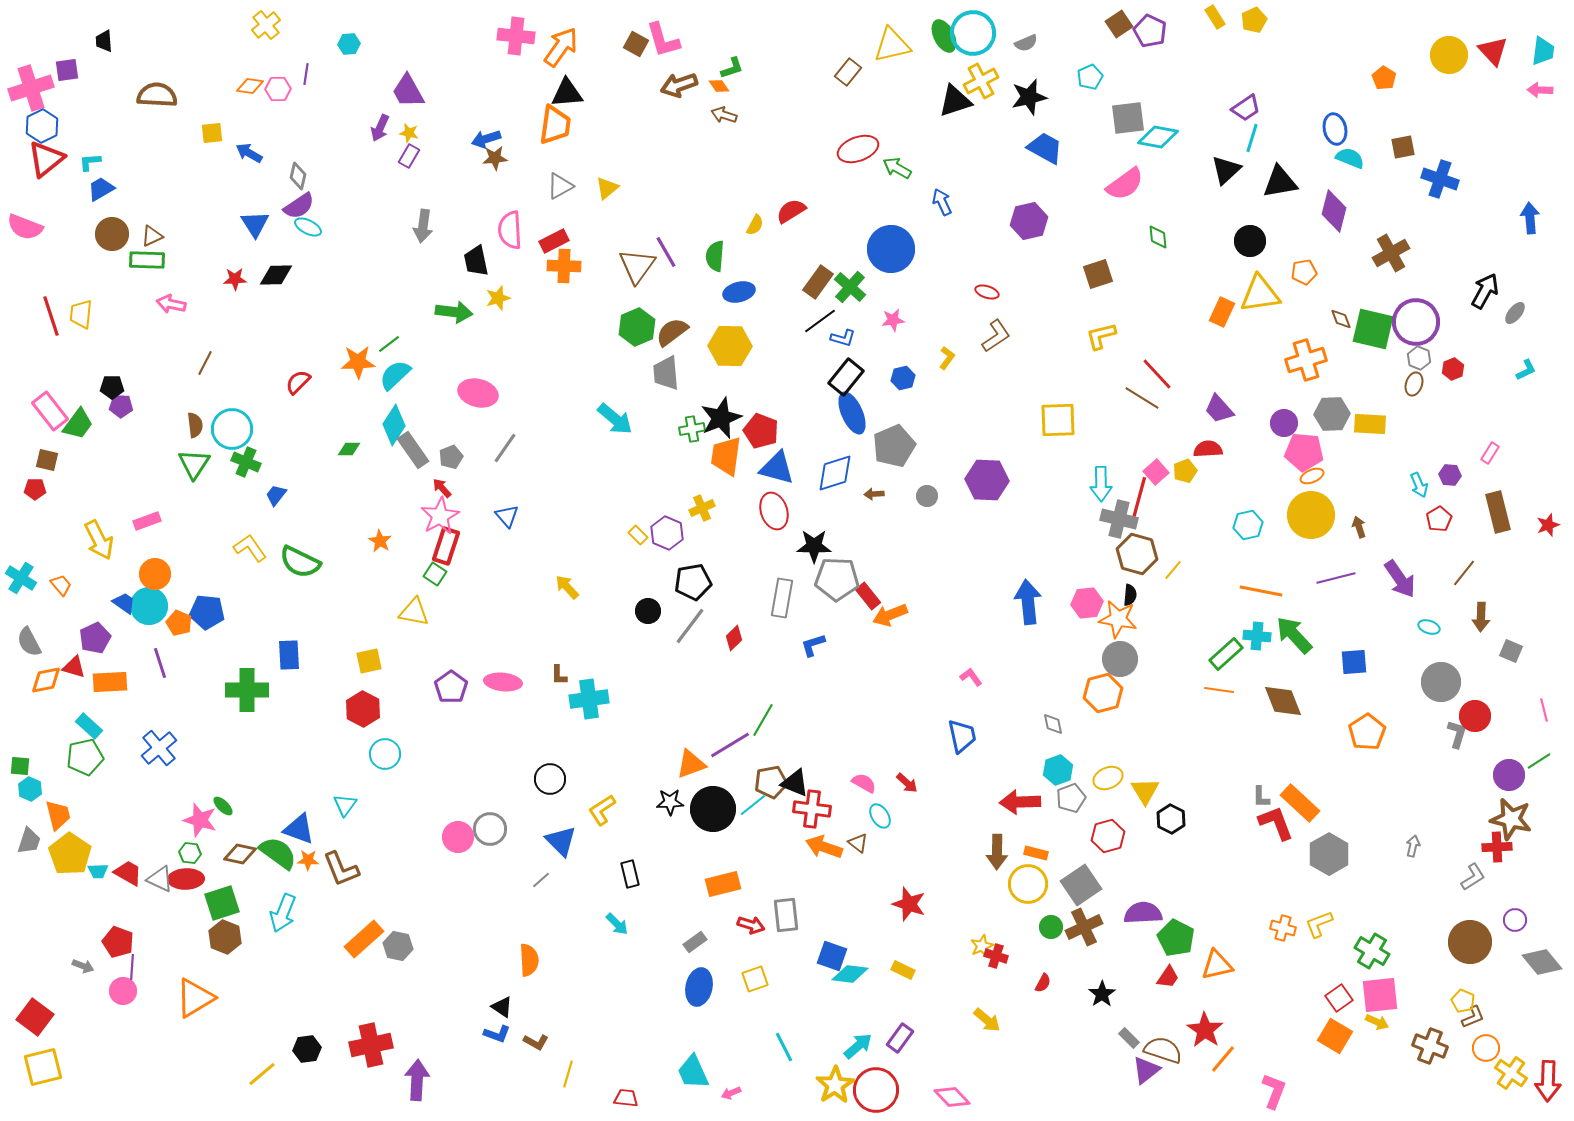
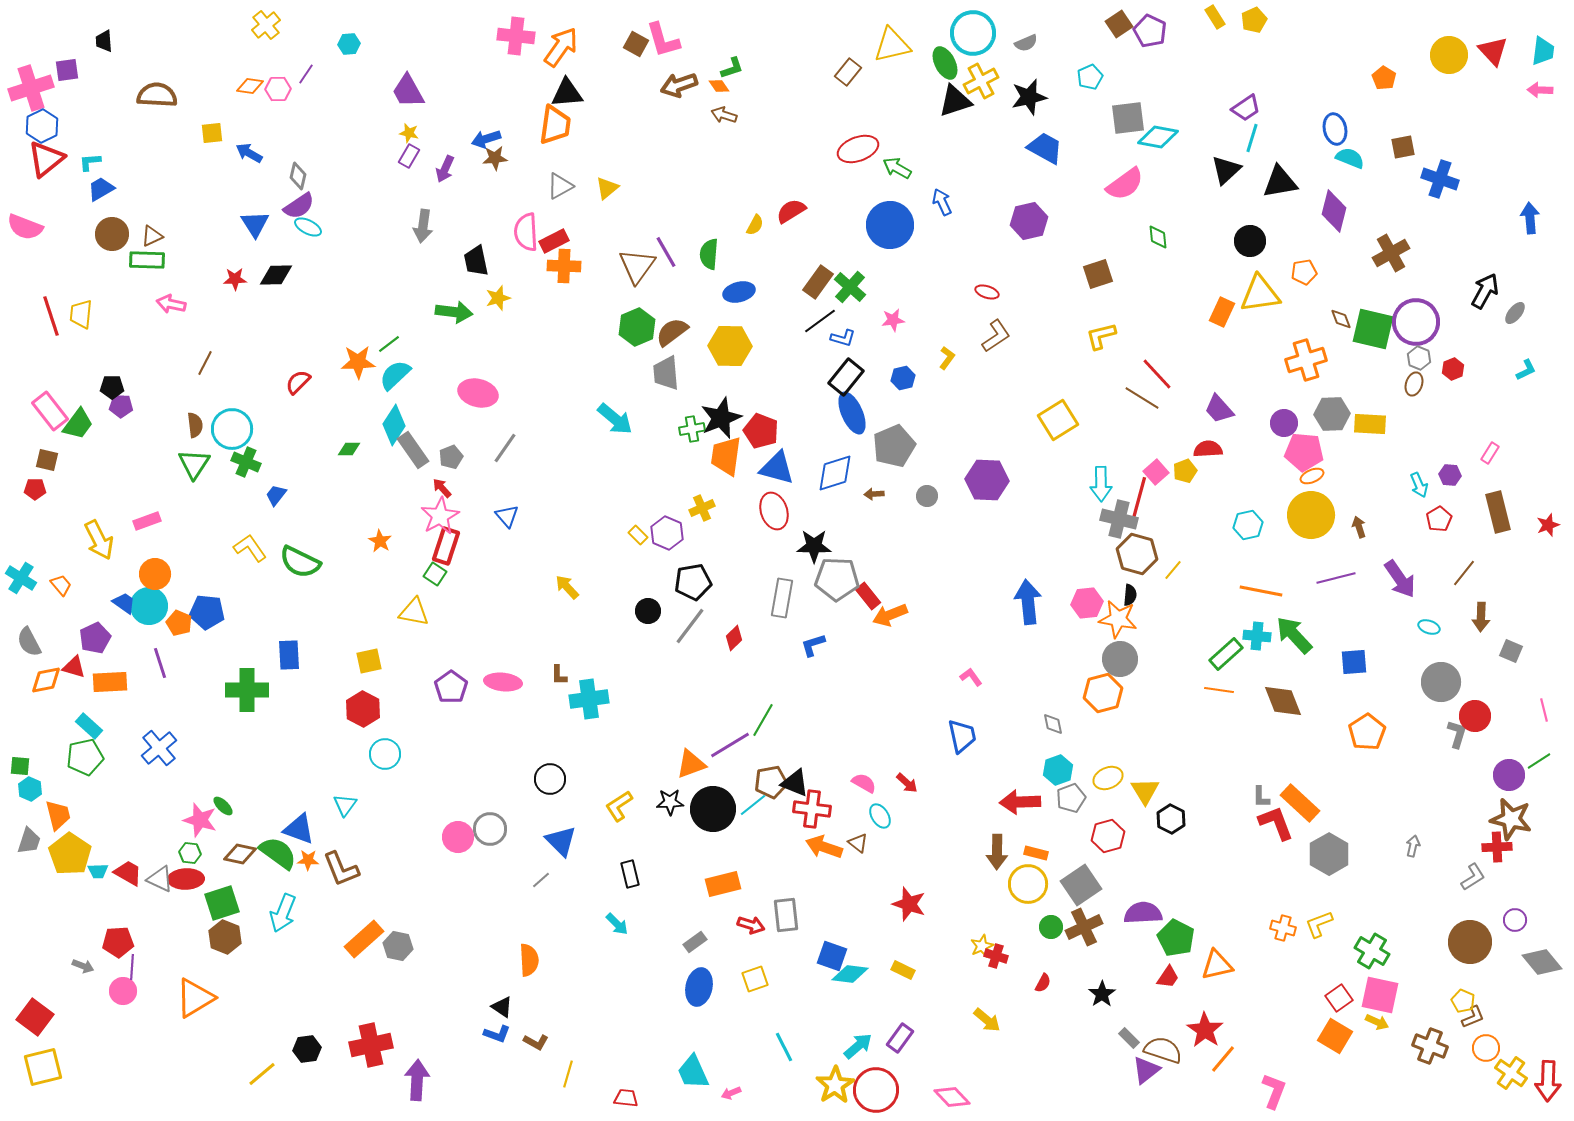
green ellipse at (944, 36): moved 1 px right, 27 px down
purple line at (306, 74): rotated 25 degrees clockwise
purple arrow at (380, 128): moved 65 px right, 41 px down
pink semicircle at (510, 230): moved 16 px right, 2 px down
blue circle at (891, 249): moved 1 px left, 24 px up
green semicircle at (715, 256): moved 6 px left, 2 px up
yellow square at (1058, 420): rotated 30 degrees counterclockwise
yellow L-shape at (602, 810): moved 17 px right, 4 px up
red pentagon at (118, 942): rotated 24 degrees counterclockwise
pink square at (1380, 995): rotated 18 degrees clockwise
